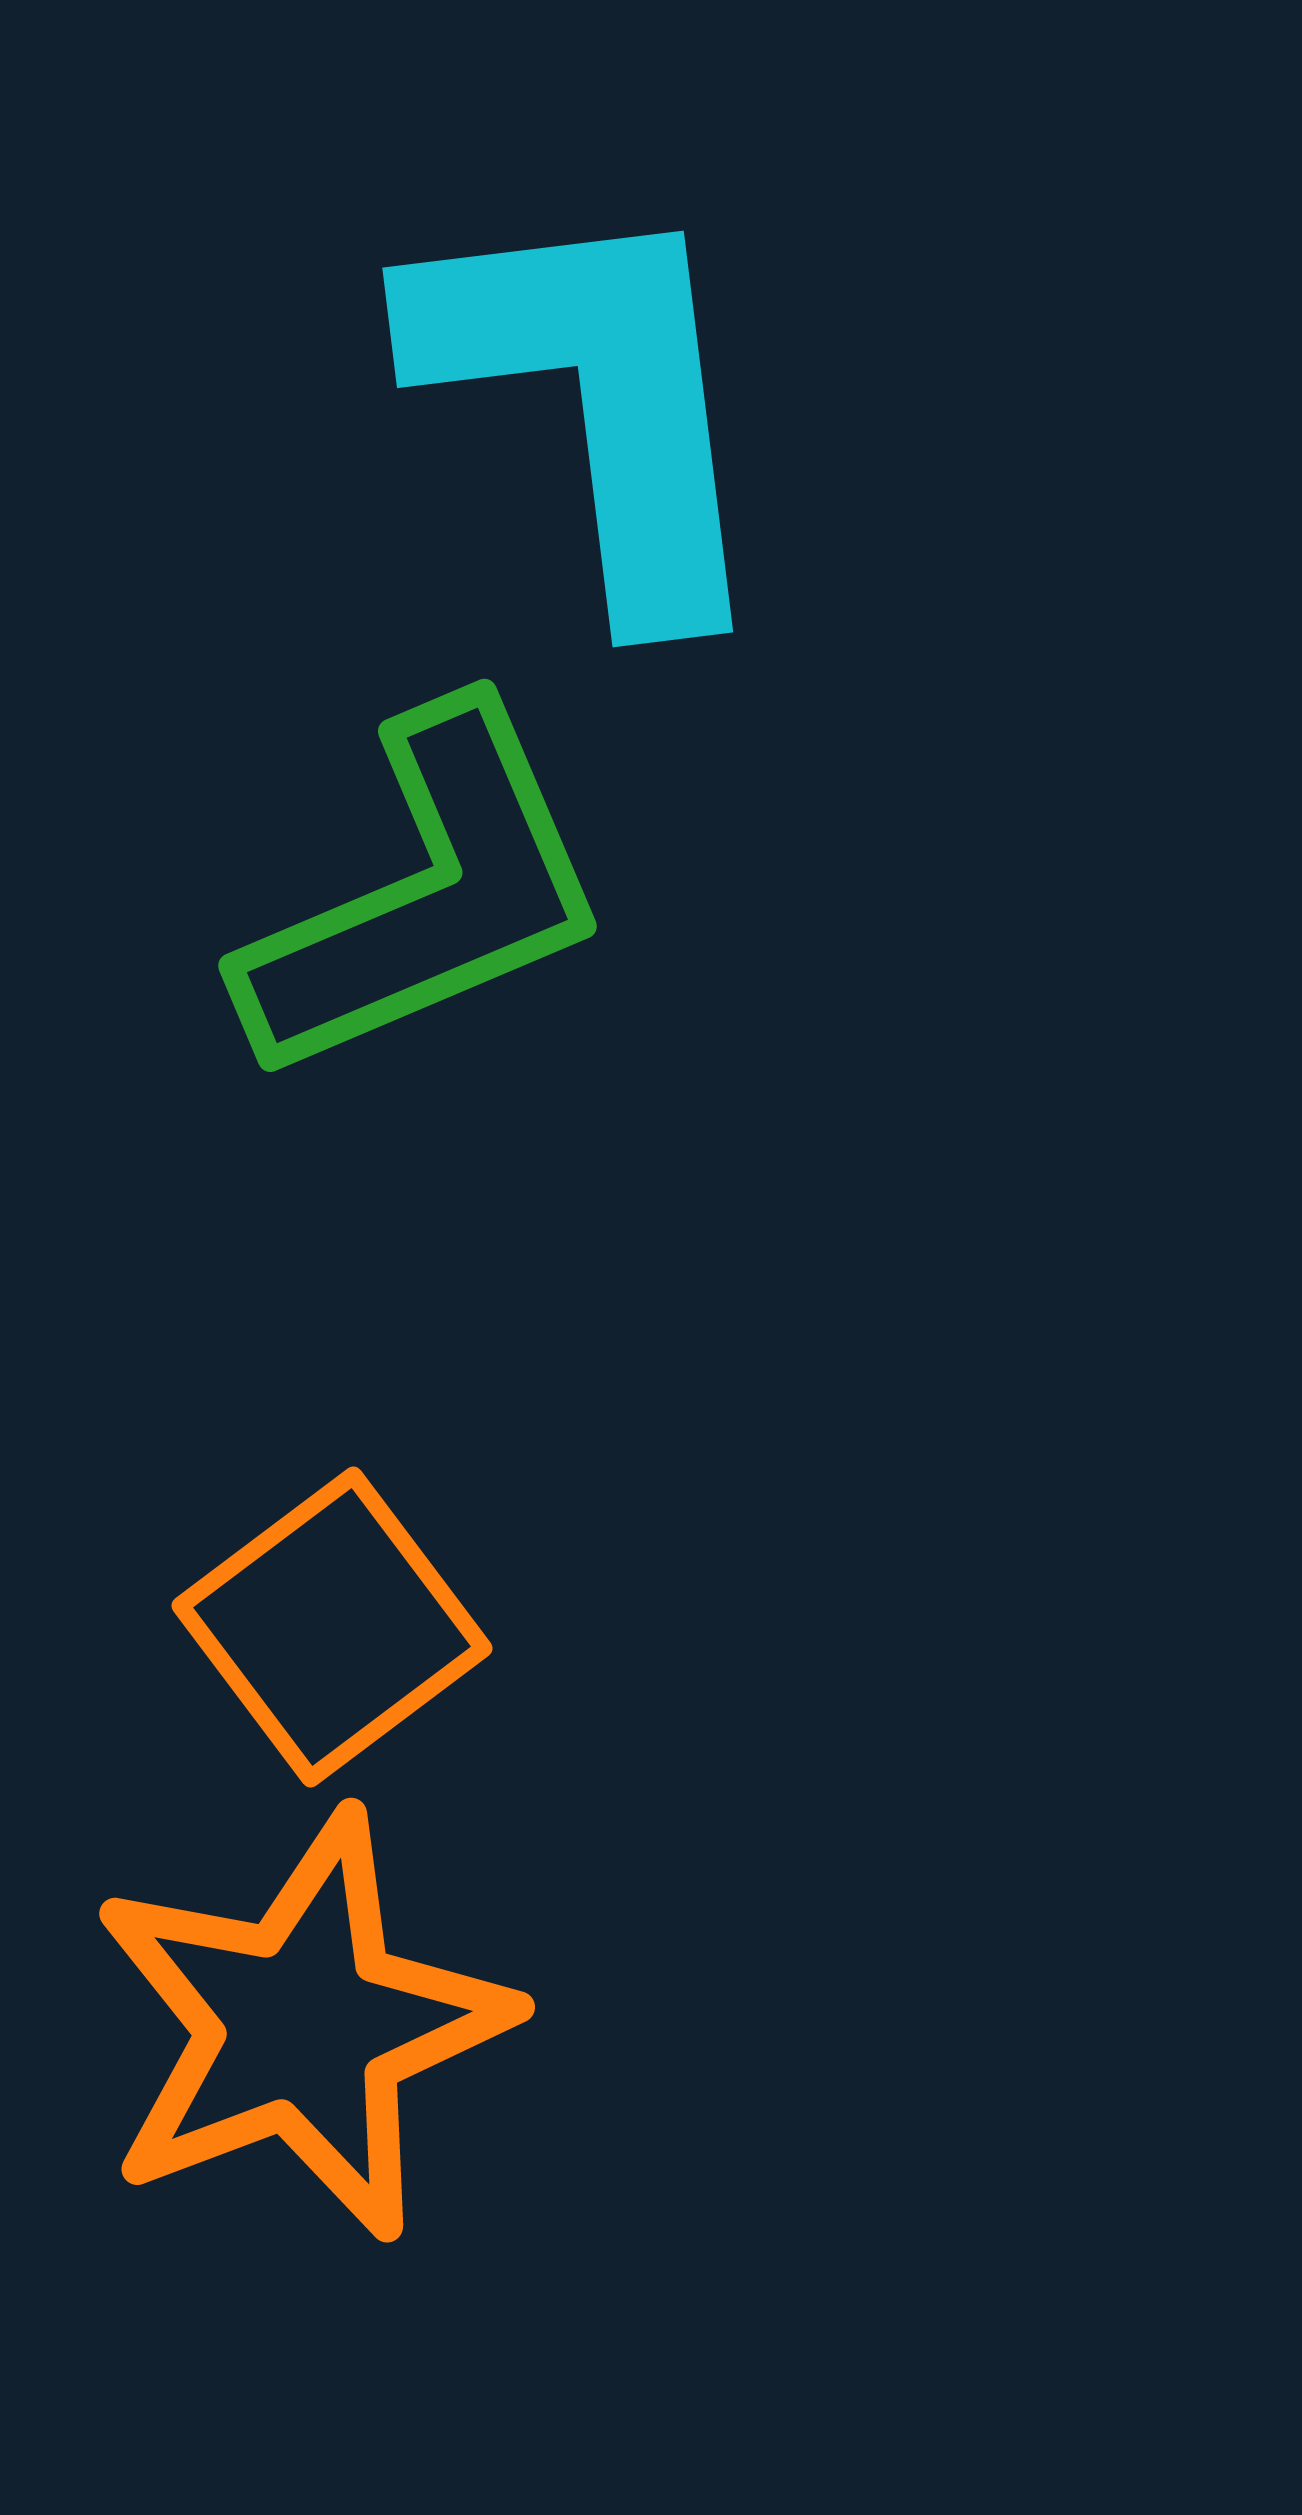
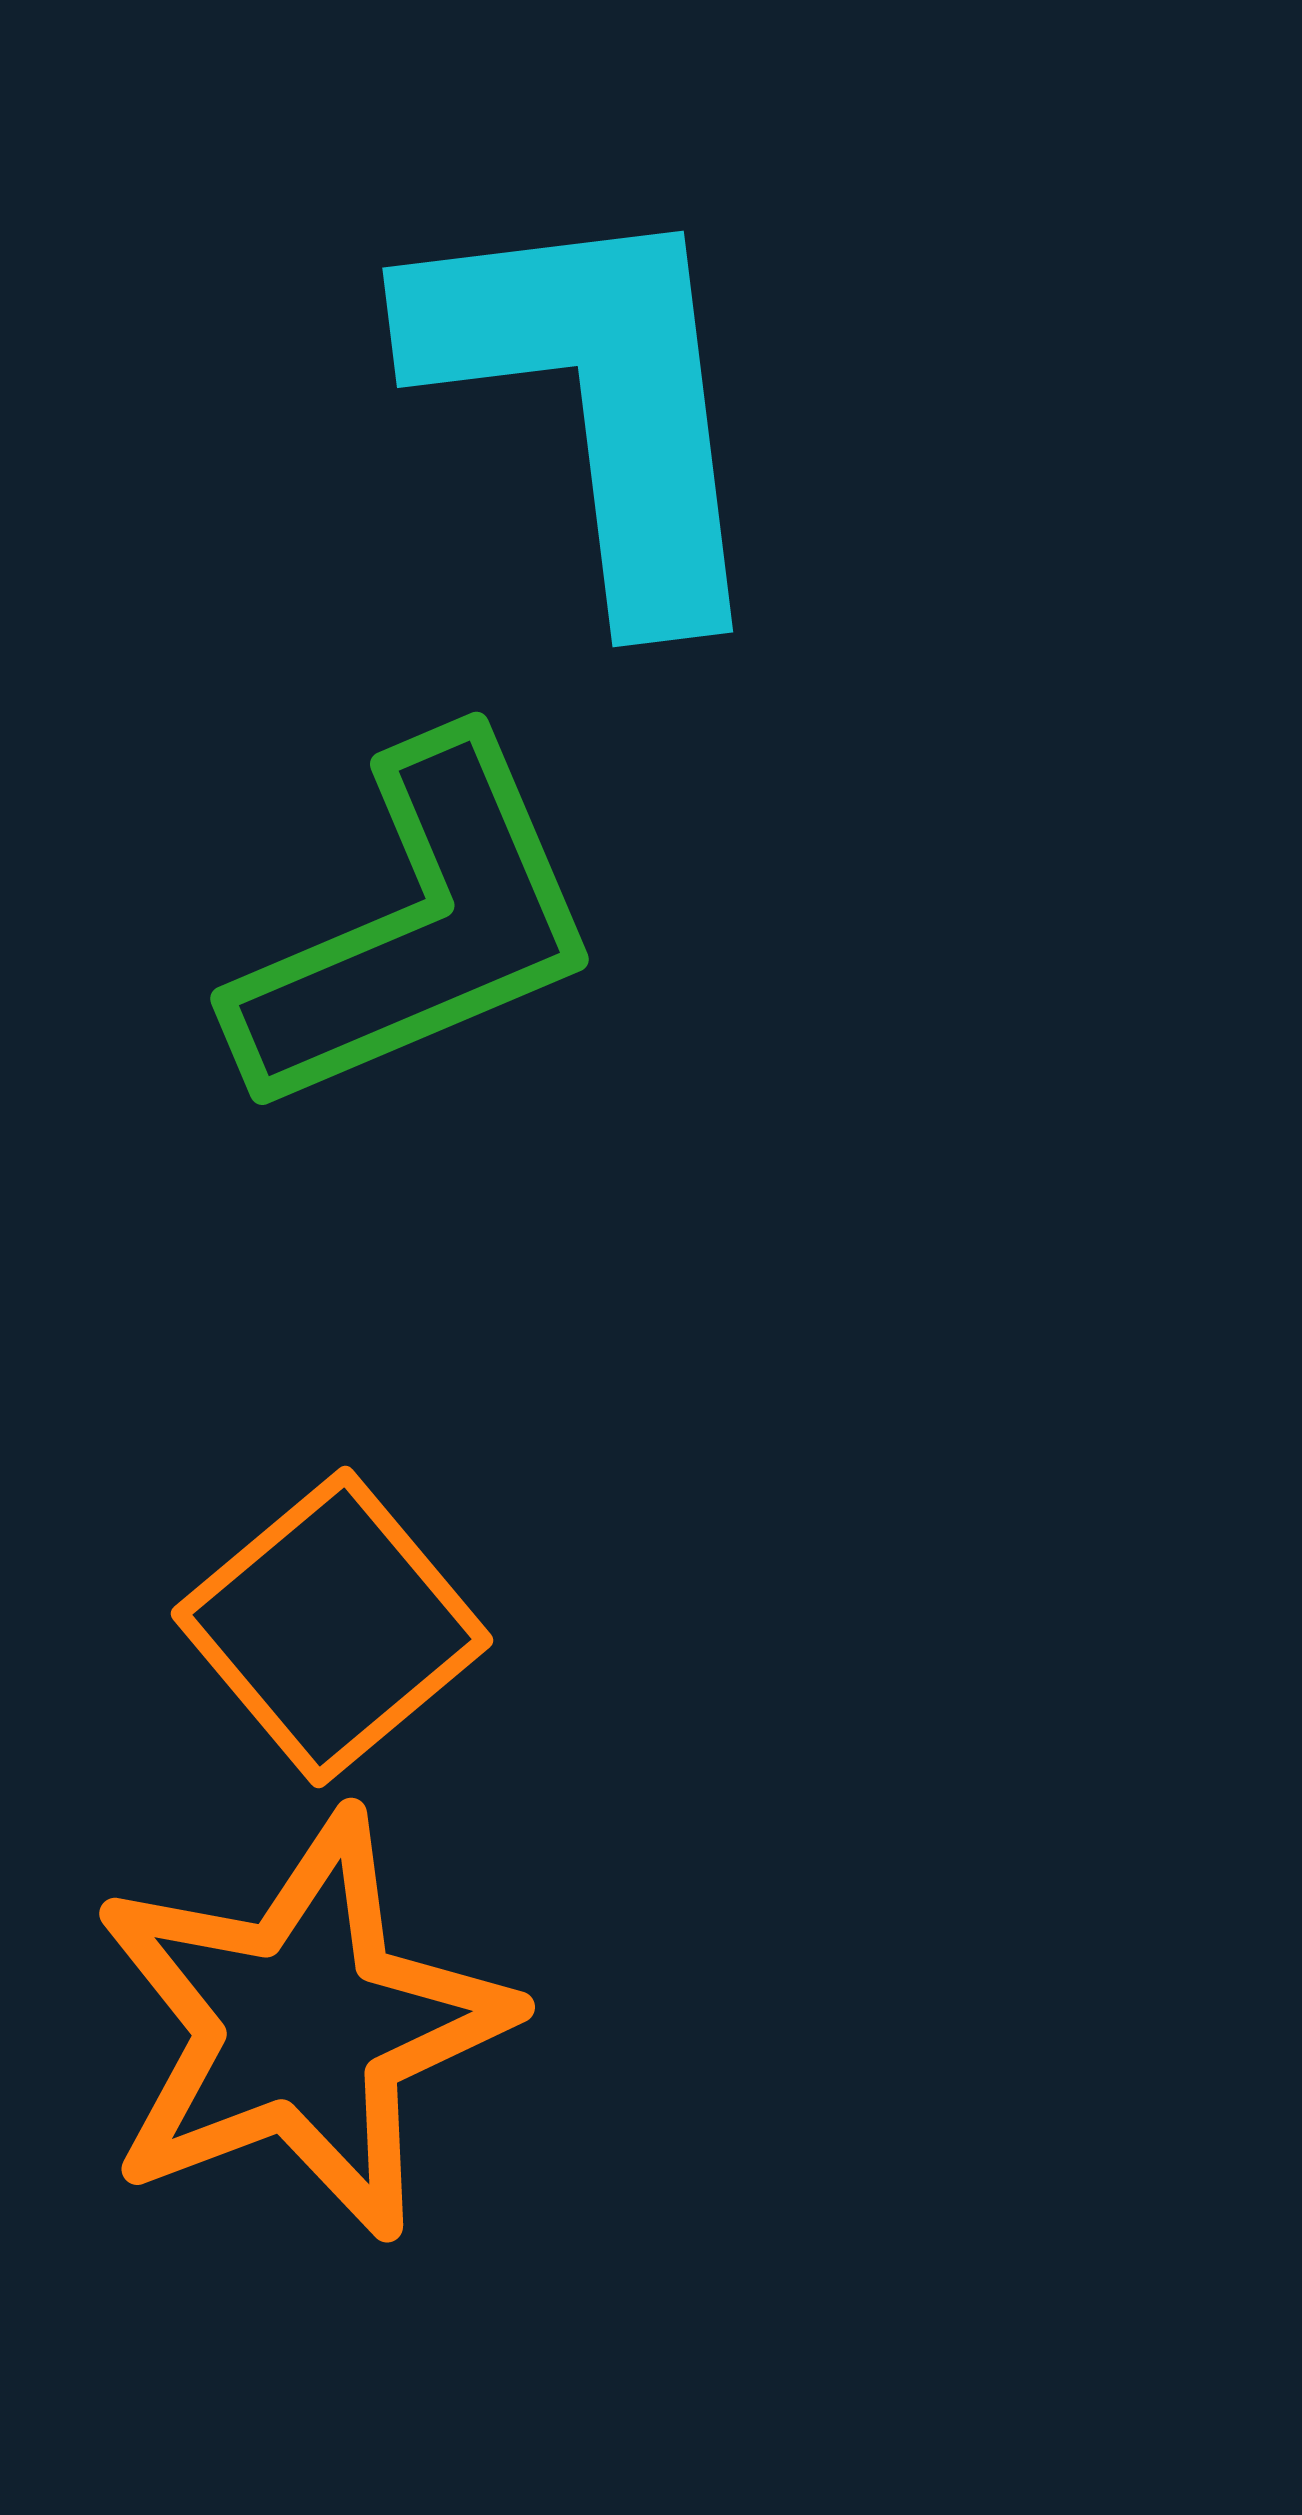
green L-shape: moved 8 px left, 33 px down
orange square: rotated 3 degrees counterclockwise
